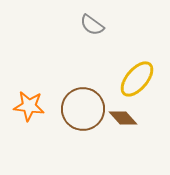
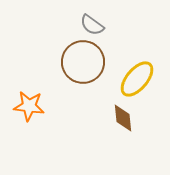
brown circle: moved 47 px up
brown diamond: rotated 36 degrees clockwise
